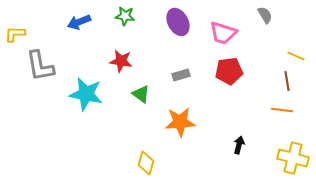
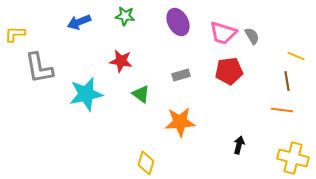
gray semicircle: moved 13 px left, 21 px down
gray L-shape: moved 1 px left, 2 px down
cyan star: rotated 24 degrees counterclockwise
